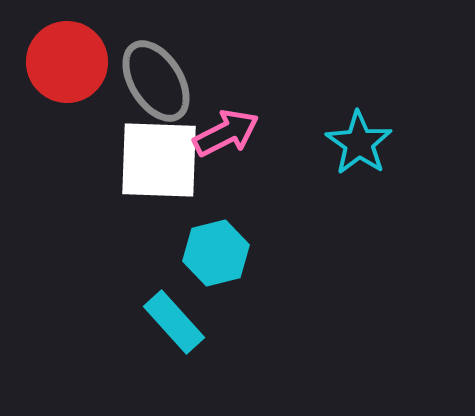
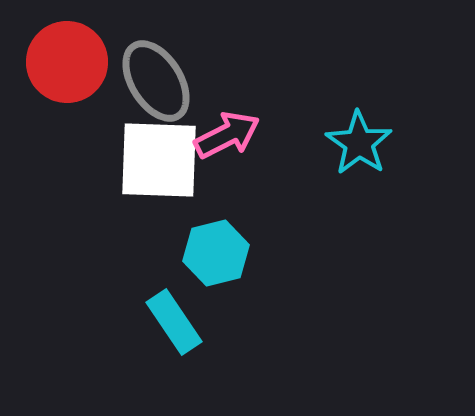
pink arrow: moved 1 px right, 2 px down
cyan rectangle: rotated 8 degrees clockwise
